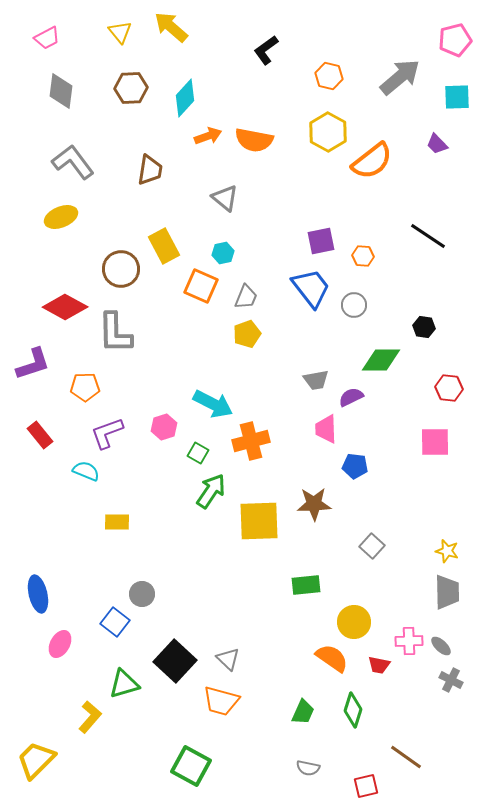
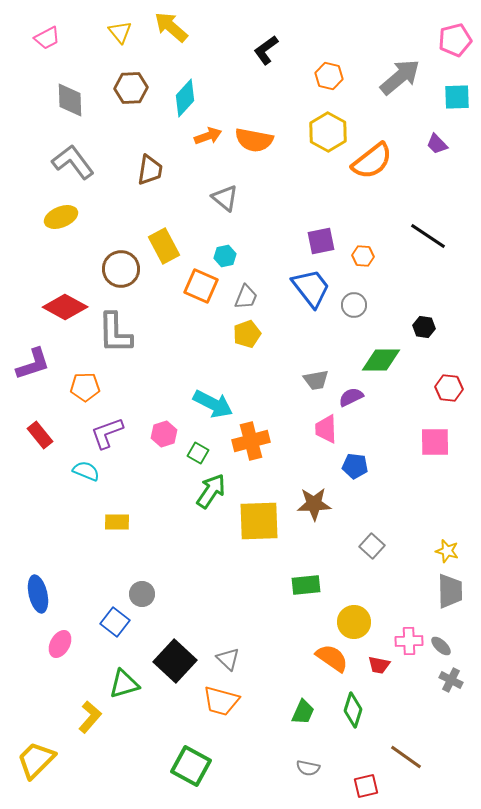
gray diamond at (61, 91): moved 9 px right, 9 px down; rotated 9 degrees counterclockwise
cyan hexagon at (223, 253): moved 2 px right, 3 px down
pink hexagon at (164, 427): moved 7 px down
gray trapezoid at (447, 592): moved 3 px right, 1 px up
